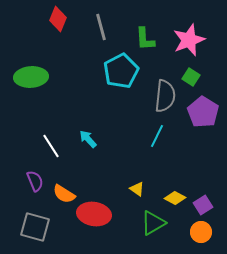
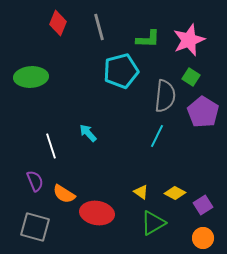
red diamond: moved 4 px down
gray line: moved 2 px left
green L-shape: moved 3 px right; rotated 85 degrees counterclockwise
cyan pentagon: rotated 12 degrees clockwise
cyan arrow: moved 6 px up
white line: rotated 15 degrees clockwise
yellow triangle: moved 4 px right, 3 px down
yellow diamond: moved 5 px up
red ellipse: moved 3 px right, 1 px up
orange circle: moved 2 px right, 6 px down
